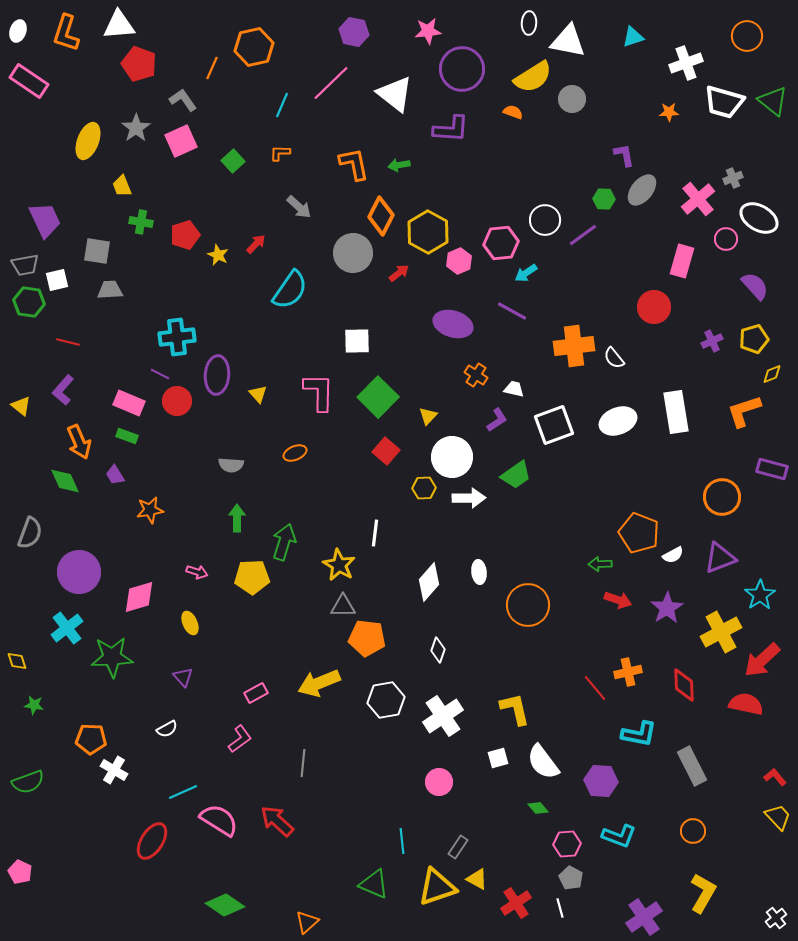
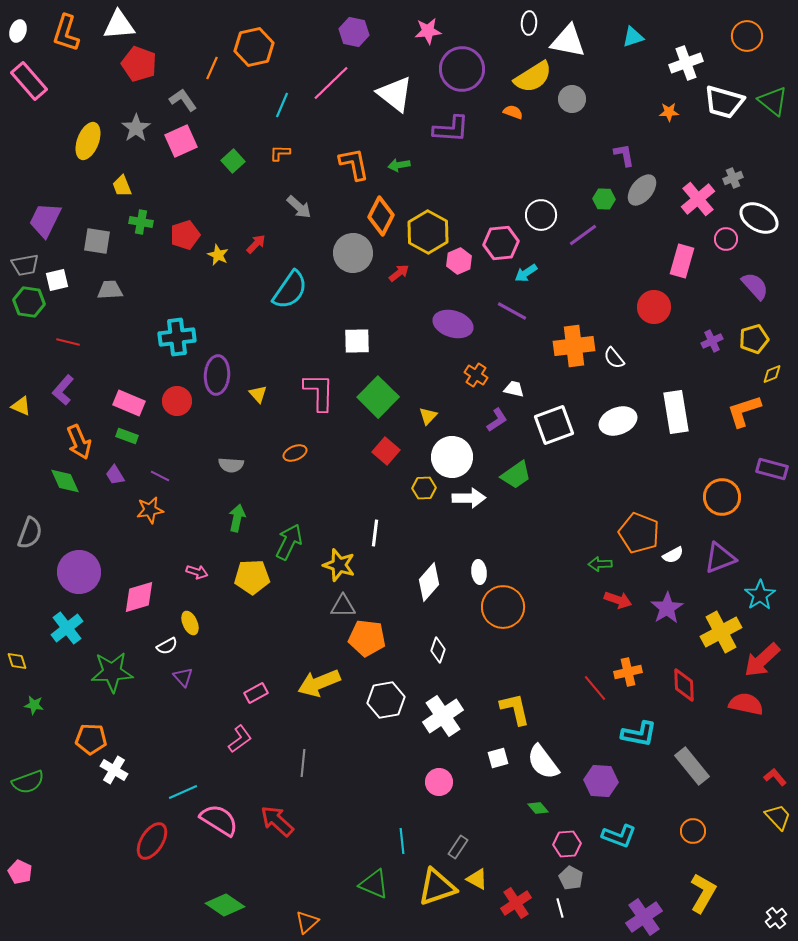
pink rectangle at (29, 81): rotated 15 degrees clockwise
purple trapezoid at (45, 220): rotated 129 degrees counterclockwise
white circle at (545, 220): moved 4 px left, 5 px up
gray square at (97, 251): moved 10 px up
purple line at (160, 374): moved 102 px down
yellow triangle at (21, 406): rotated 15 degrees counterclockwise
green arrow at (237, 518): rotated 12 degrees clockwise
green arrow at (284, 542): moved 5 px right; rotated 9 degrees clockwise
yellow star at (339, 565): rotated 12 degrees counterclockwise
orange circle at (528, 605): moved 25 px left, 2 px down
green star at (112, 657): moved 15 px down
white semicircle at (167, 729): moved 83 px up
gray rectangle at (692, 766): rotated 12 degrees counterclockwise
